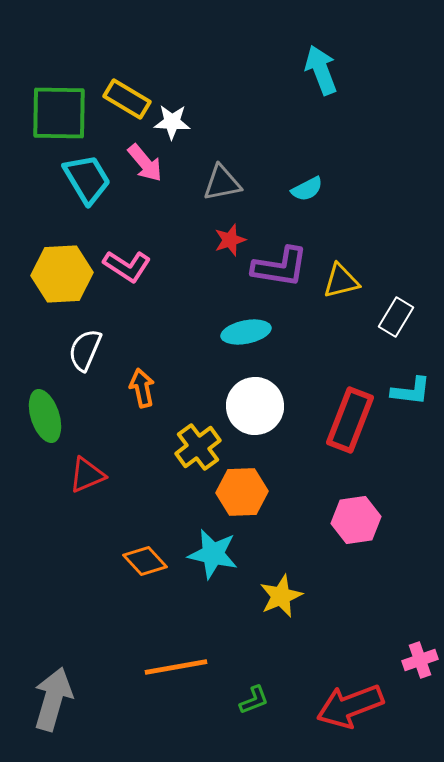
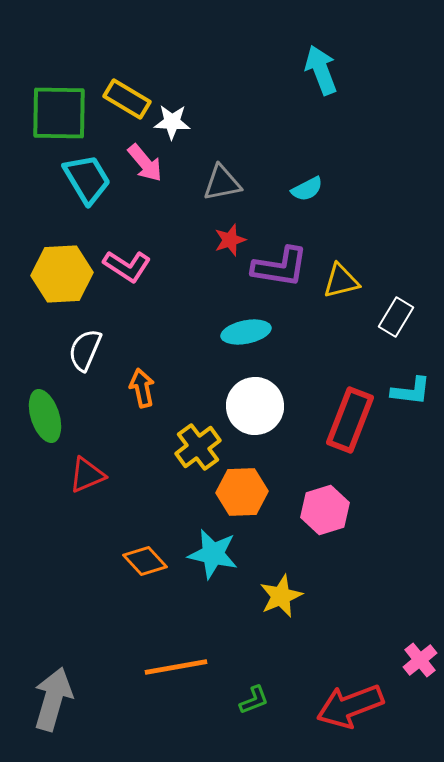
pink hexagon: moved 31 px left, 10 px up; rotated 9 degrees counterclockwise
pink cross: rotated 20 degrees counterclockwise
